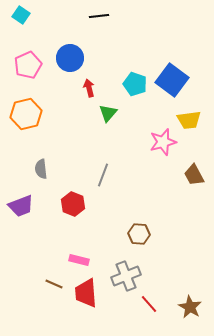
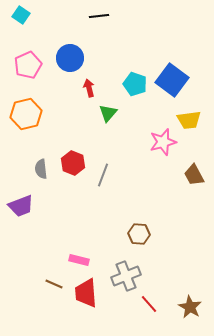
red hexagon: moved 41 px up
